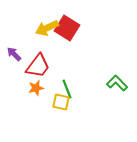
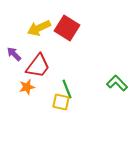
yellow arrow: moved 8 px left
orange star: moved 9 px left, 1 px up
